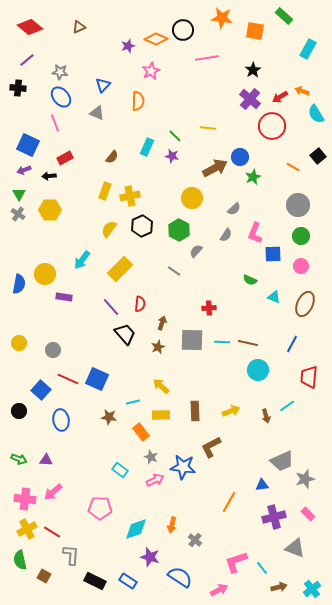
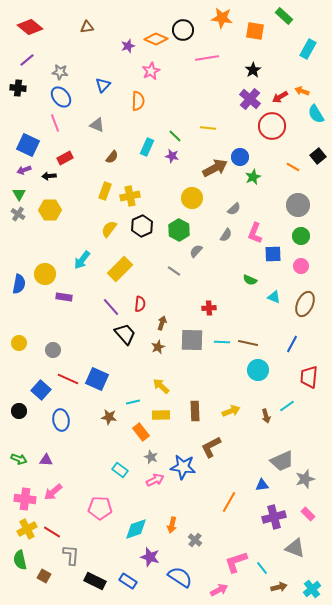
brown triangle at (79, 27): moved 8 px right; rotated 16 degrees clockwise
gray triangle at (97, 113): moved 12 px down
